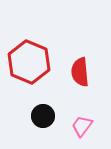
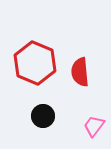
red hexagon: moved 6 px right, 1 px down
pink trapezoid: moved 12 px right
